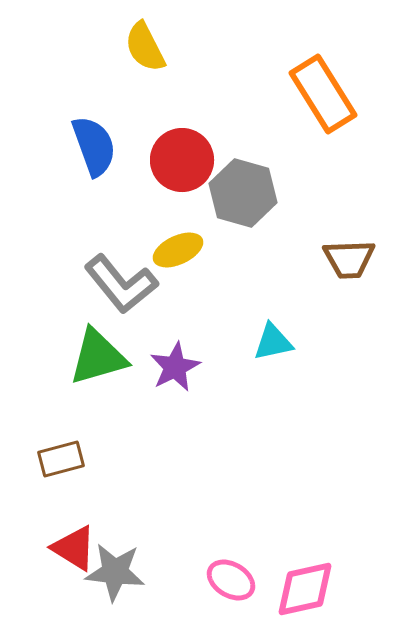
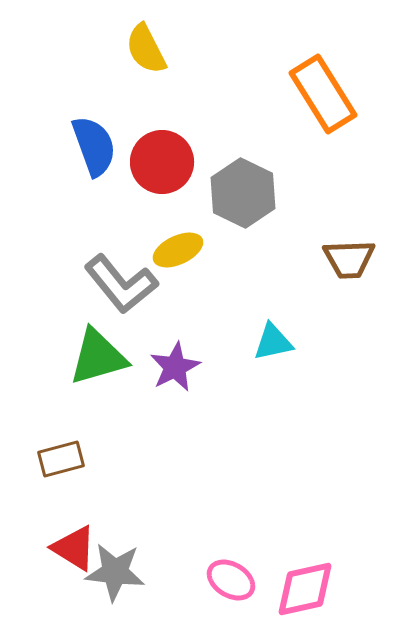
yellow semicircle: moved 1 px right, 2 px down
red circle: moved 20 px left, 2 px down
gray hexagon: rotated 10 degrees clockwise
